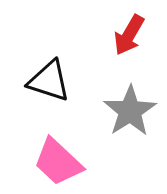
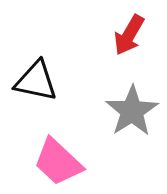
black triangle: moved 13 px left; rotated 6 degrees counterclockwise
gray star: moved 2 px right
